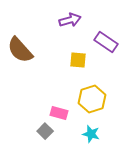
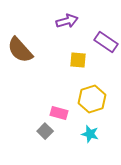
purple arrow: moved 3 px left, 1 px down
cyan star: moved 1 px left
